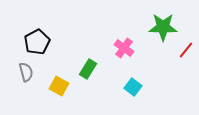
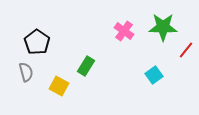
black pentagon: rotated 10 degrees counterclockwise
pink cross: moved 17 px up
green rectangle: moved 2 px left, 3 px up
cyan square: moved 21 px right, 12 px up; rotated 18 degrees clockwise
